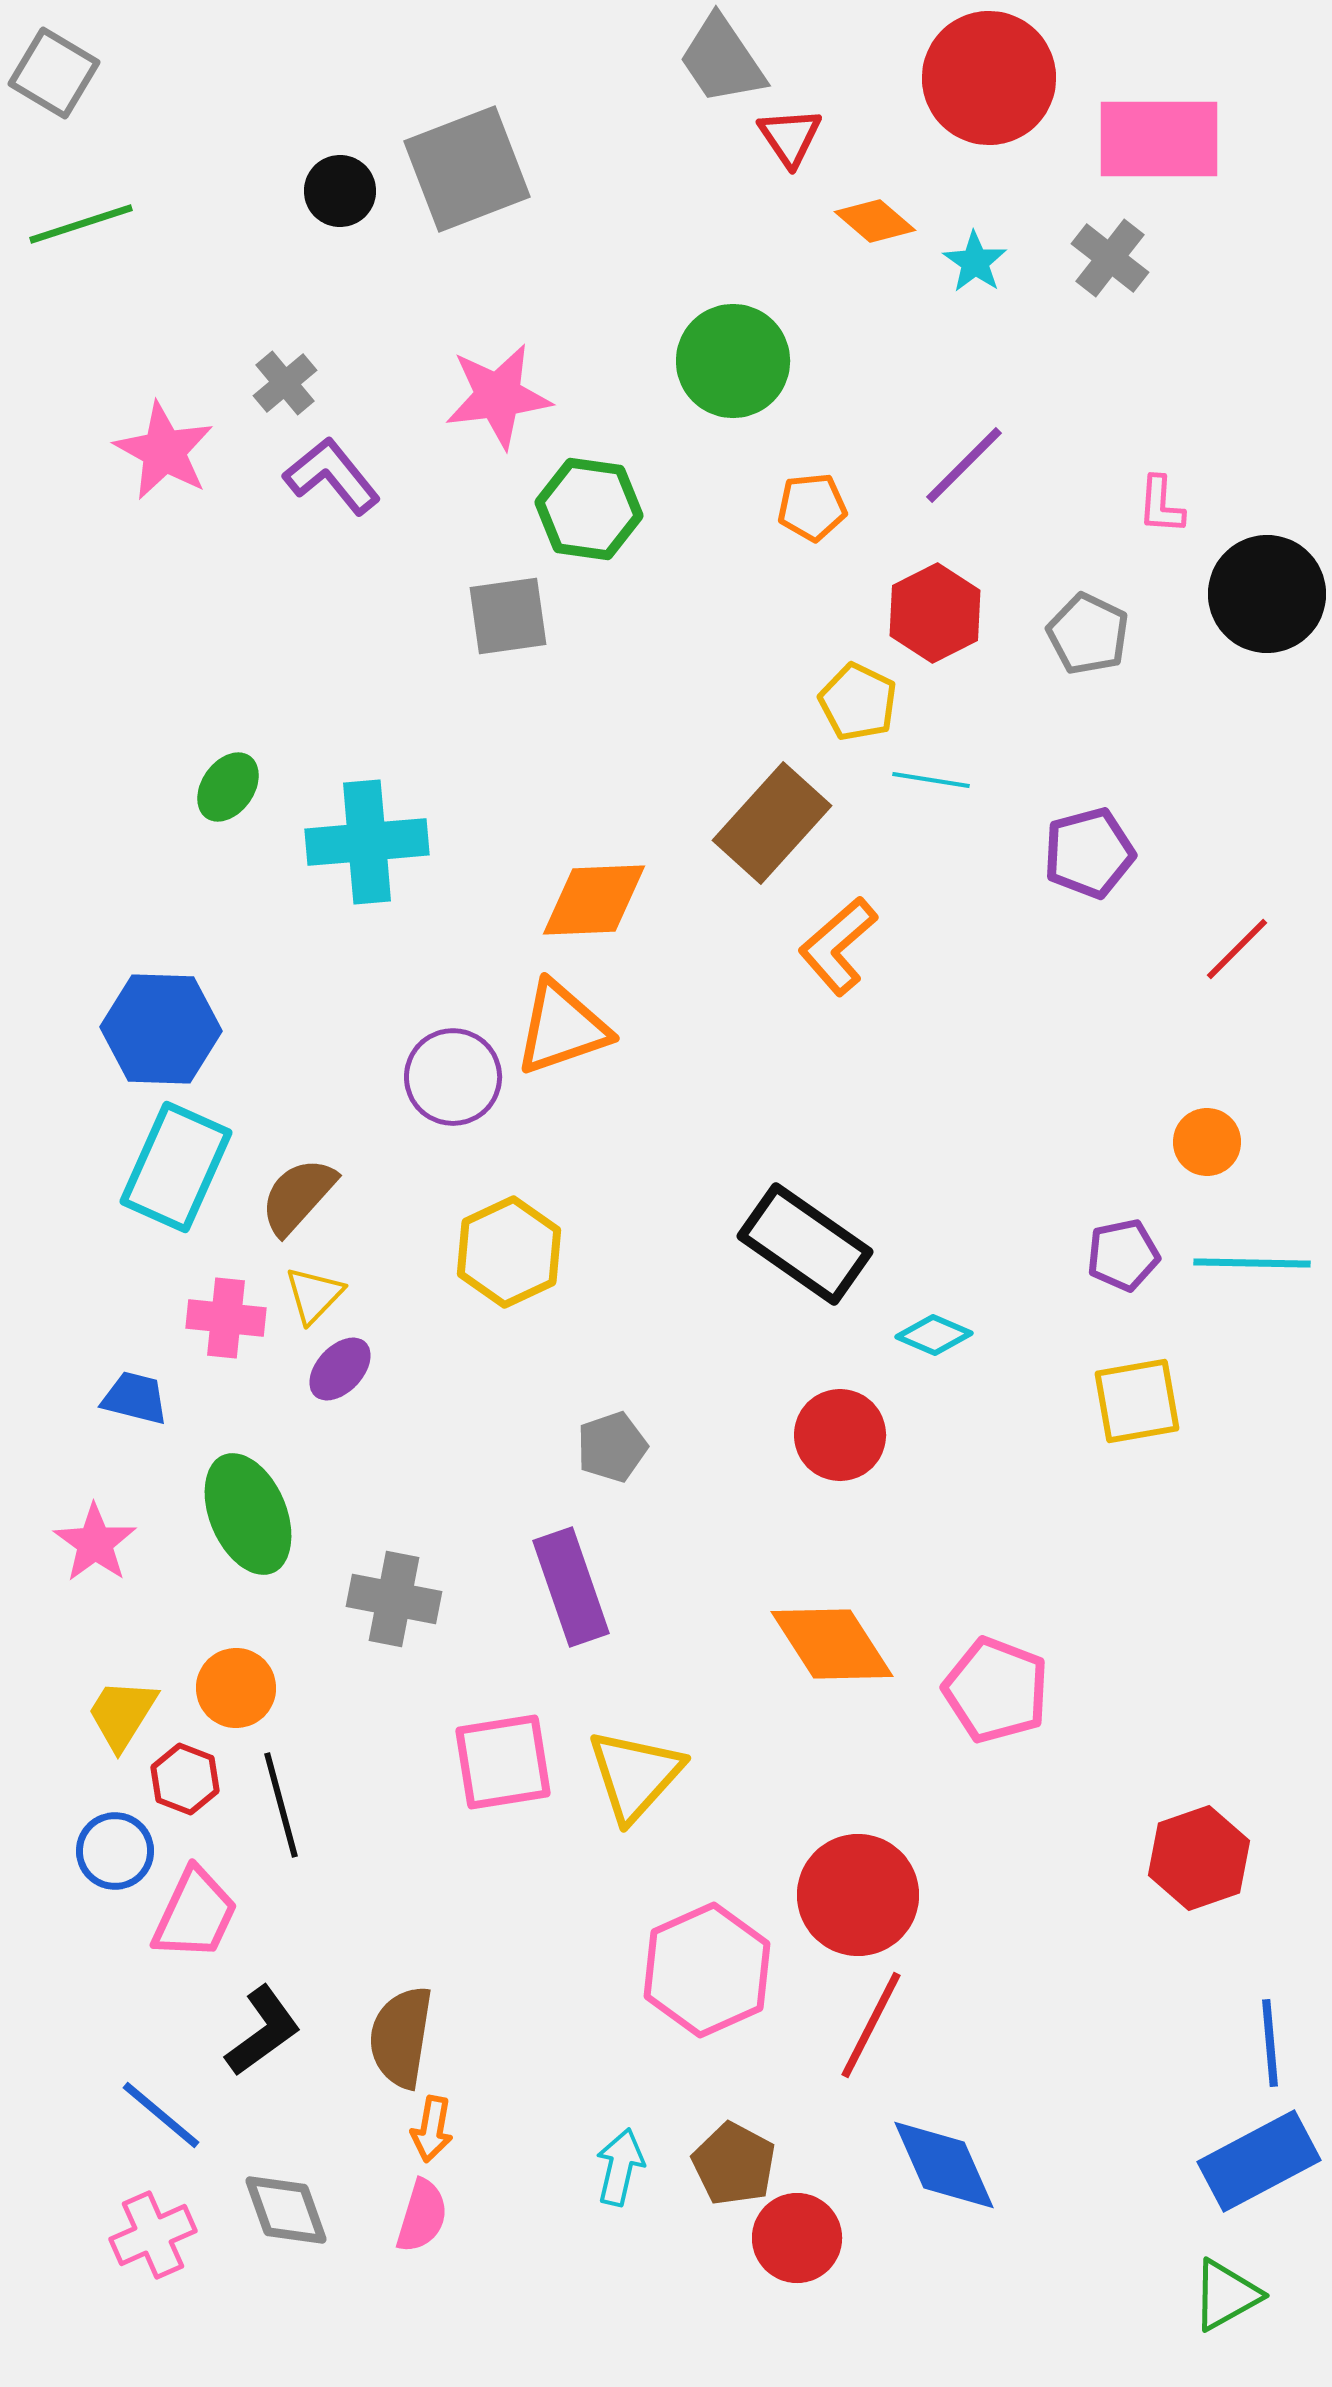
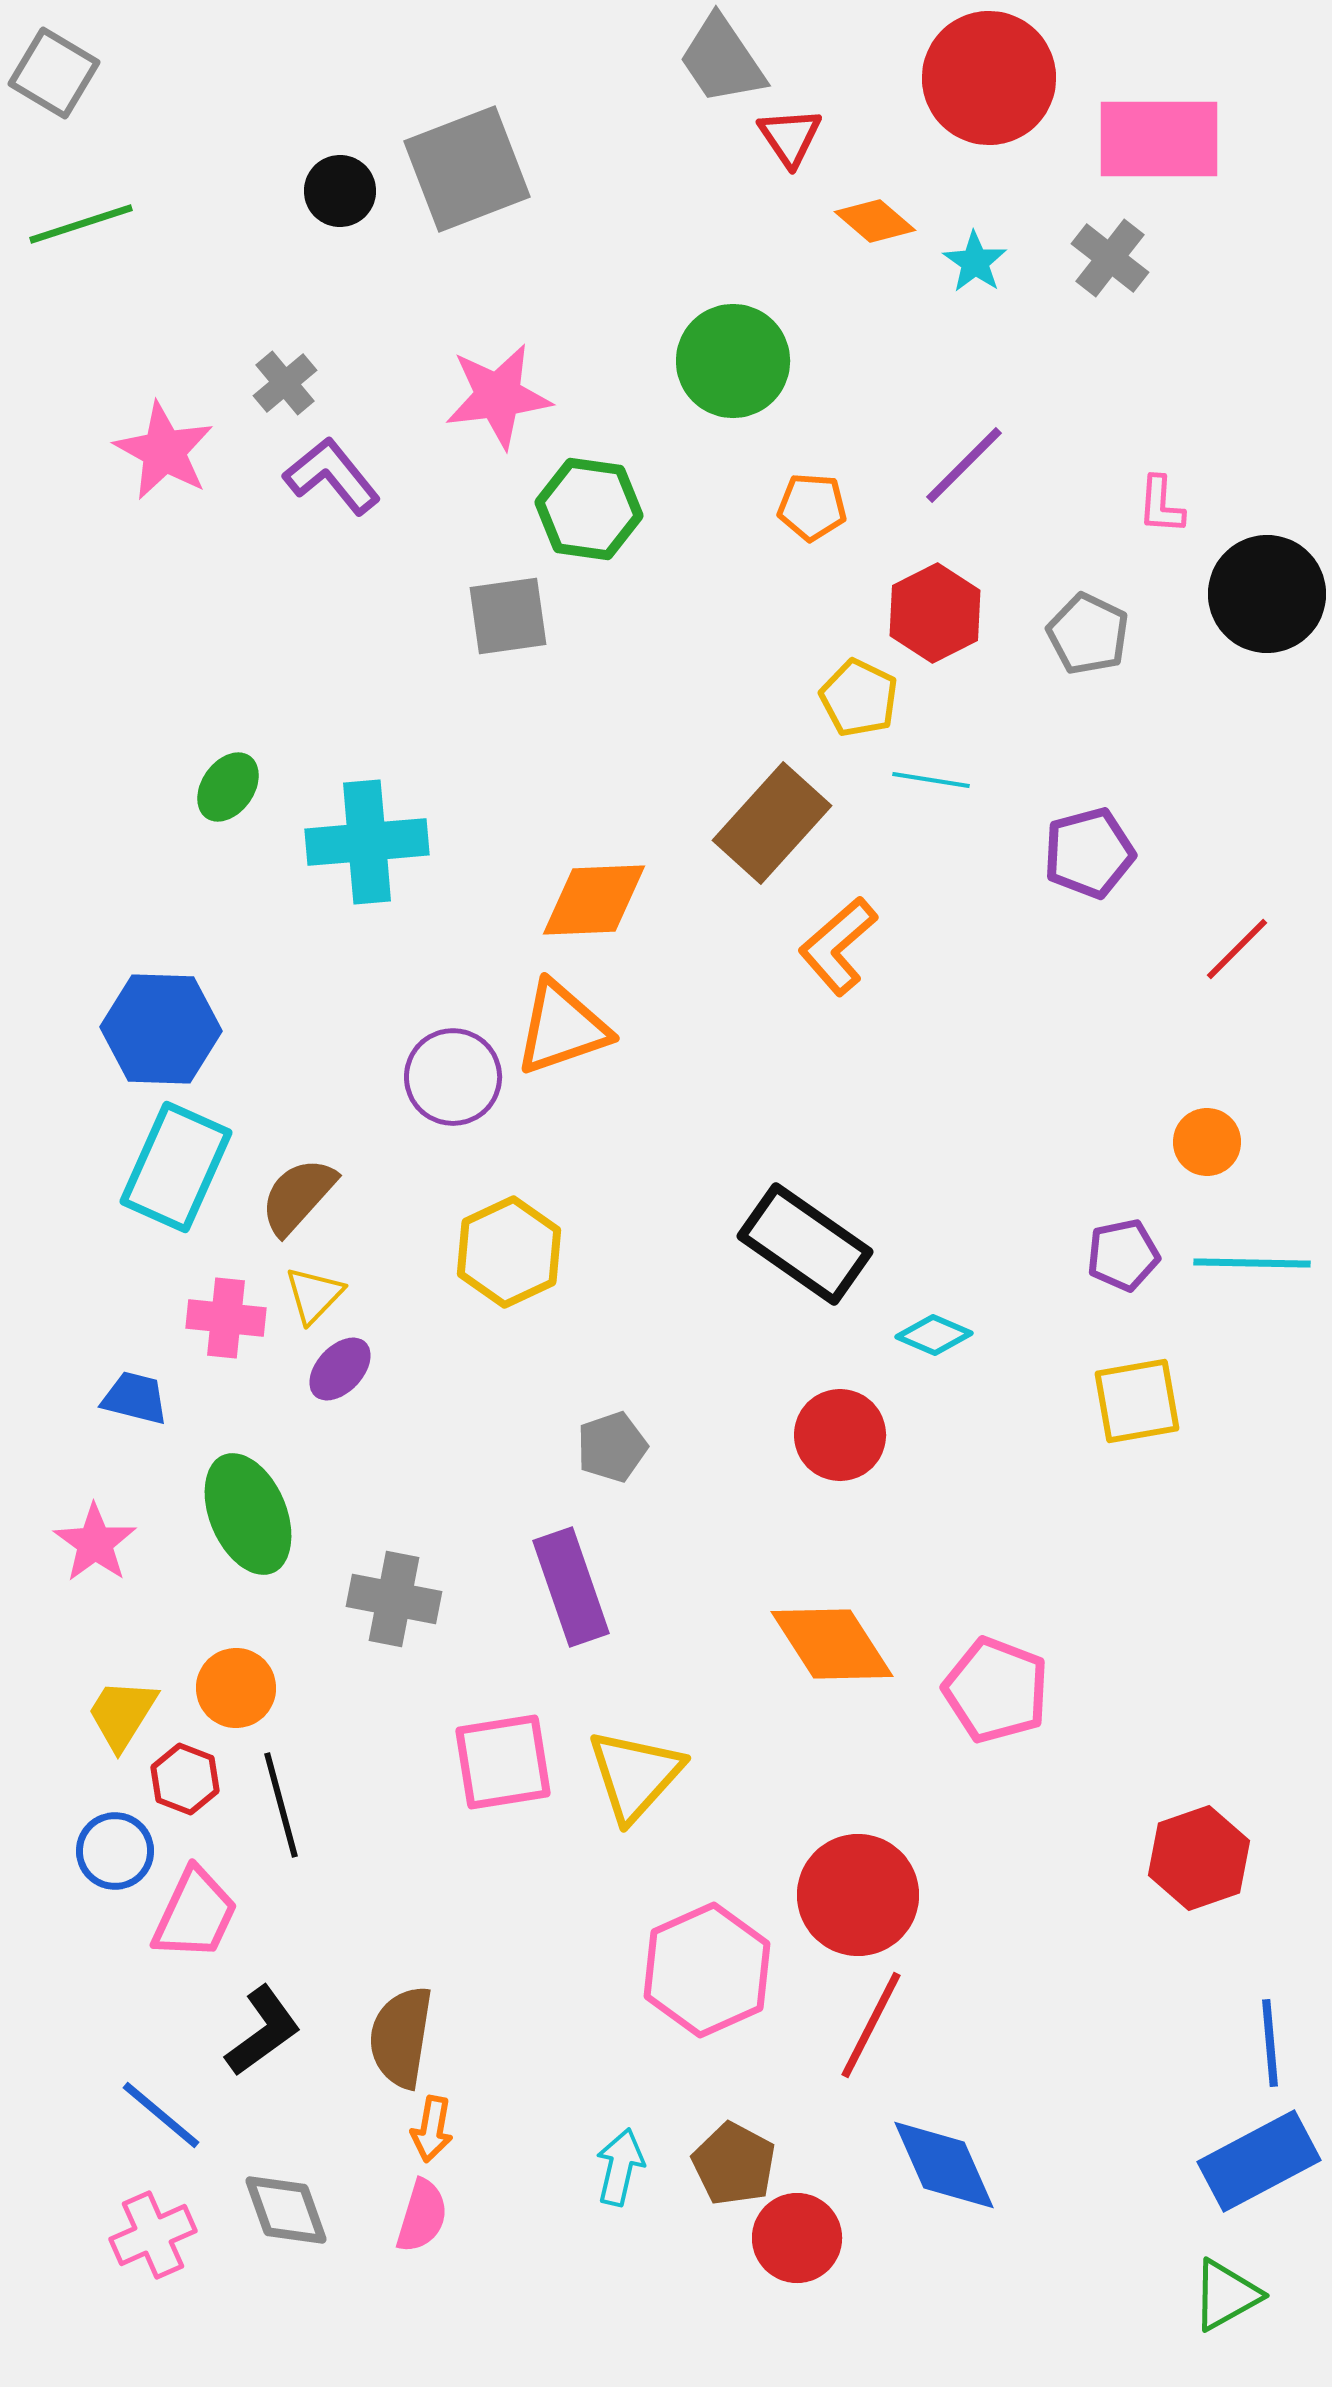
orange pentagon at (812, 507): rotated 10 degrees clockwise
yellow pentagon at (858, 702): moved 1 px right, 4 px up
